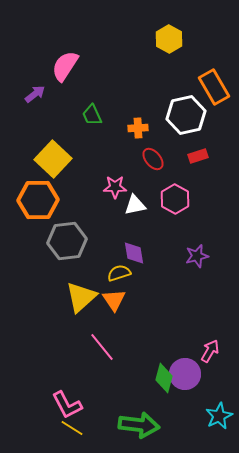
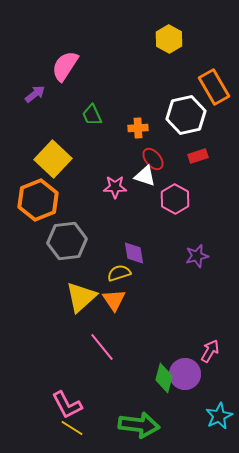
orange hexagon: rotated 21 degrees counterclockwise
white triangle: moved 10 px right, 29 px up; rotated 30 degrees clockwise
